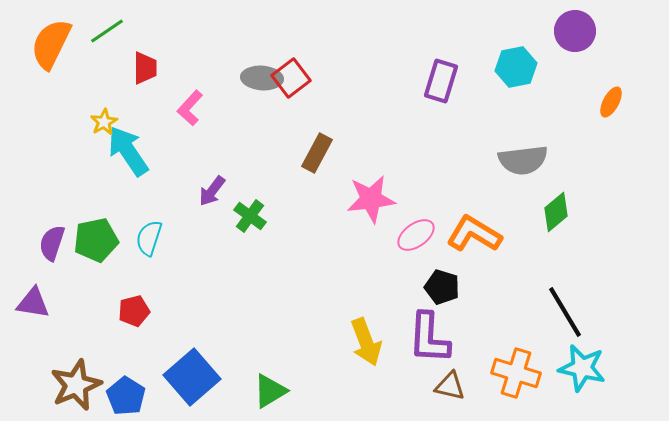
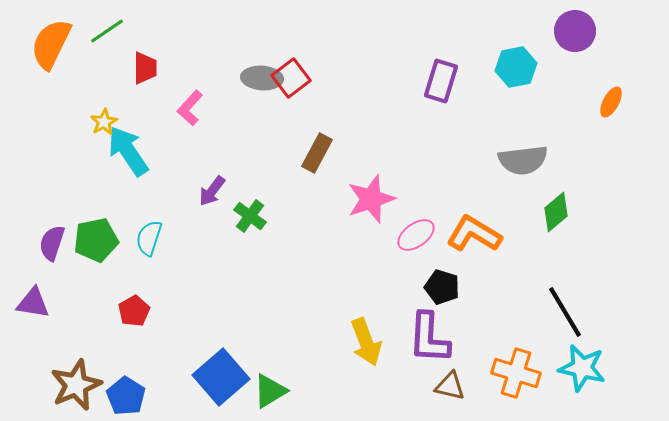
pink star: rotated 12 degrees counterclockwise
red pentagon: rotated 16 degrees counterclockwise
blue square: moved 29 px right
